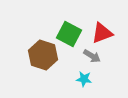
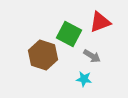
red triangle: moved 2 px left, 11 px up
